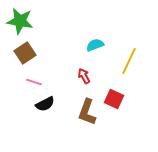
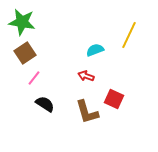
green star: moved 2 px right, 1 px down
cyan semicircle: moved 5 px down
yellow line: moved 26 px up
red arrow: moved 2 px right; rotated 42 degrees counterclockwise
pink line: moved 4 px up; rotated 70 degrees counterclockwise
black semicircle: rotated 120 degrees counterclockwise
brown L-shape: rotated 36 degrees counterclockwise
